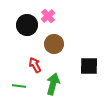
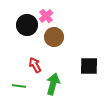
pink cross: moved 2 px left
brown circle: moved 7 px up
